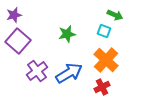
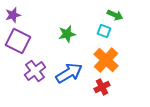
purple star: moved 1 px left
purple square: rotated 15 degrees counterclockwise
purple cross: moved 2 px left
